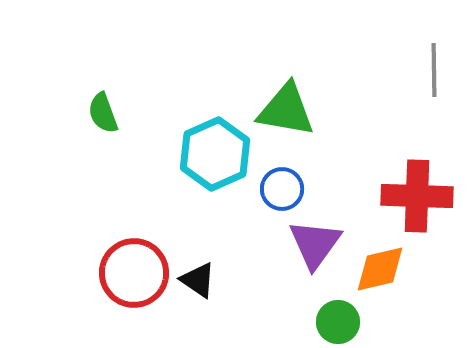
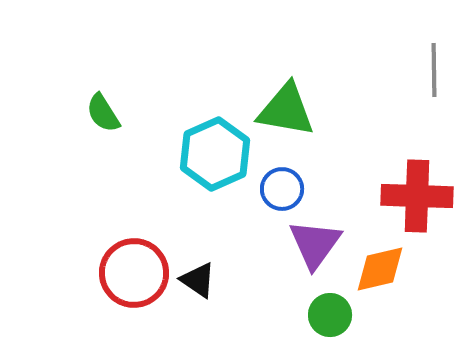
green semicircle: rotated 12 degrees counterclockwise
green circle: moved 8 px left, 7 px up
